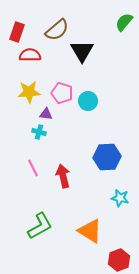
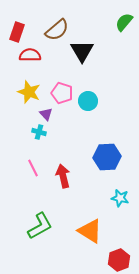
yellow star: rotated 25 degrees clockwise
purple triangle: rotated 40 degrees clockwise
